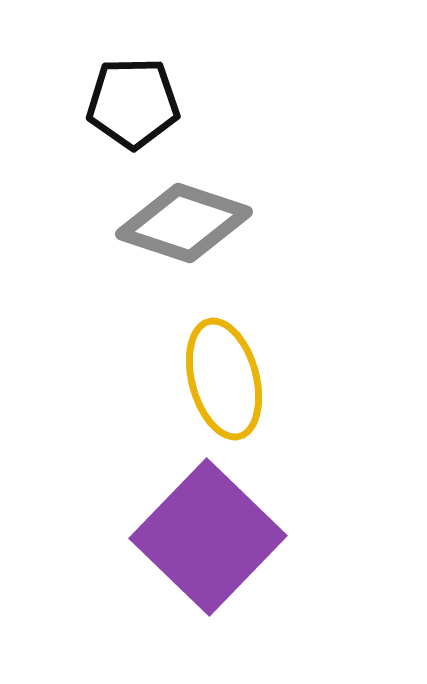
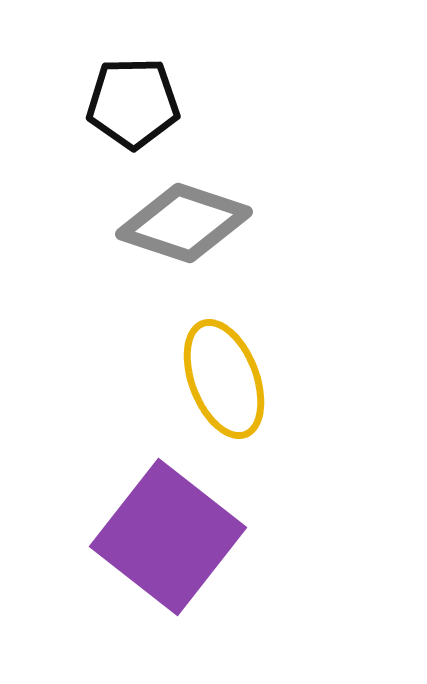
yellow ellipse: rotated 6 degrees counterclockwise
purple square: moved 40 px left; rotated 6 degrees counterclockwise
